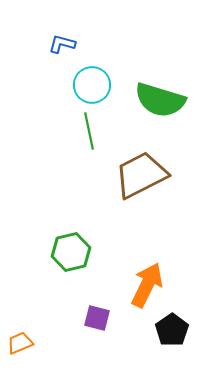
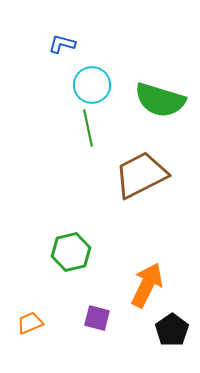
green line: moved 1 px left, 3 px up
orange trapezoid: moved 10 px right, 20 px up
